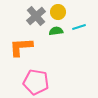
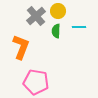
yellow circle: moved 1 px up
cyan line: rotated 16 degrees clockwise
green semicircle: rotated 80 degrees counterclockwise
orange L-shape: rotated 115 degrees clockwise
